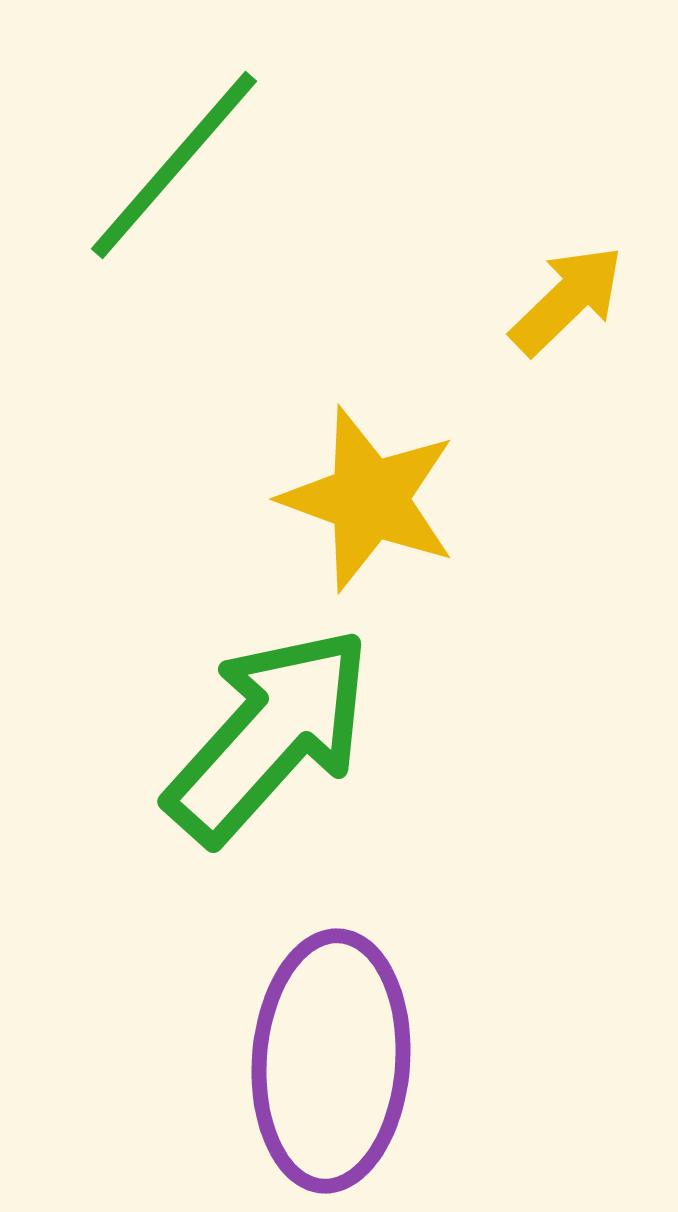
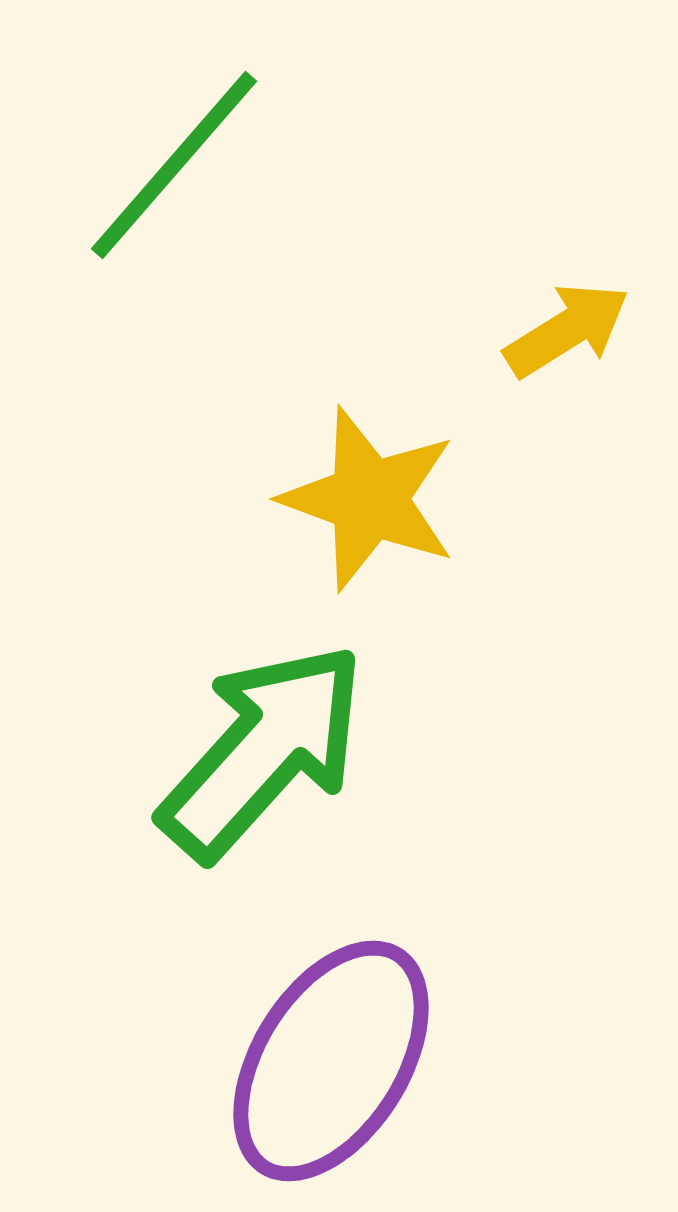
yellow arrow: moved 30 px down; rotated 12 degrees clockwise
green arrow: moved 6 px left, 16 px down
purple ellipse: rotated 28 degrees clockwise
